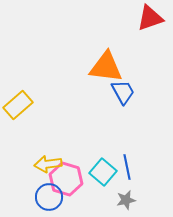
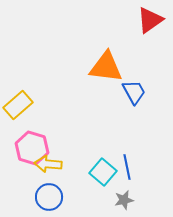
red triangle: moved 2 px down; rotated 16 degrees counterclockwise
blue trapezoid: moved 11 px right
yellow arrow: rotated 12 degrees clockwise
pink hexagon: moved 34 px left, 31 px up
gray star: moved 2 px left
